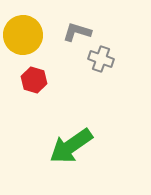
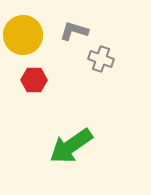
gray L-shape: moved 3 px left, 1 px up
red hexagon: rotated 15 degrees counterclockwise
